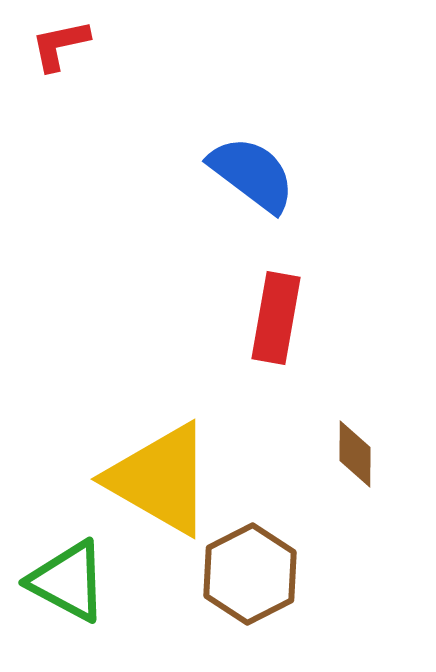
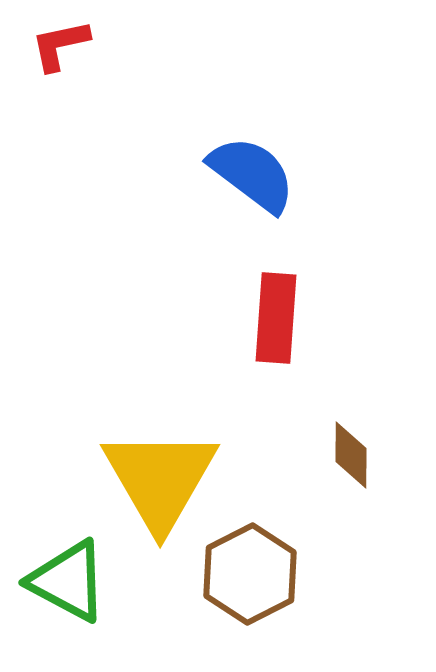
red rectangle: rotated 6 degrees counterclockwise
brown diamond: moved 4 px left, 1 px down
yellow triangle: rotated 30 degrees clockwise
